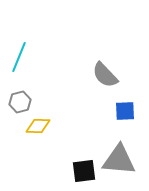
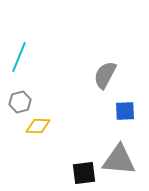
gray semicircle: rotated 72 degrees clockwise
black square: moved 2 px down
